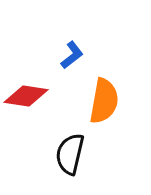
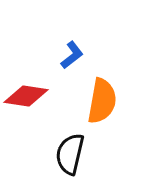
orange semicircle: moved 2 px left
